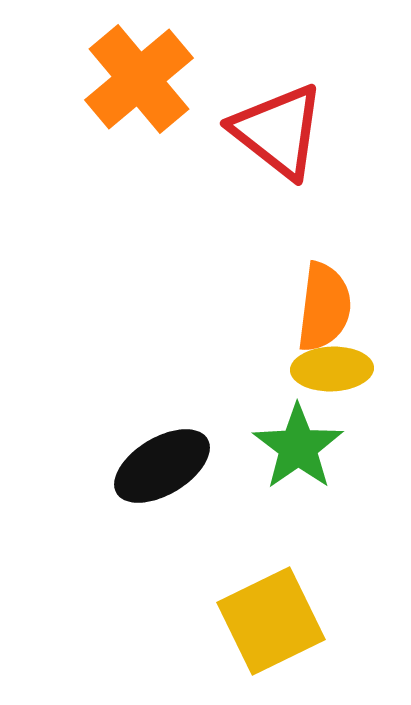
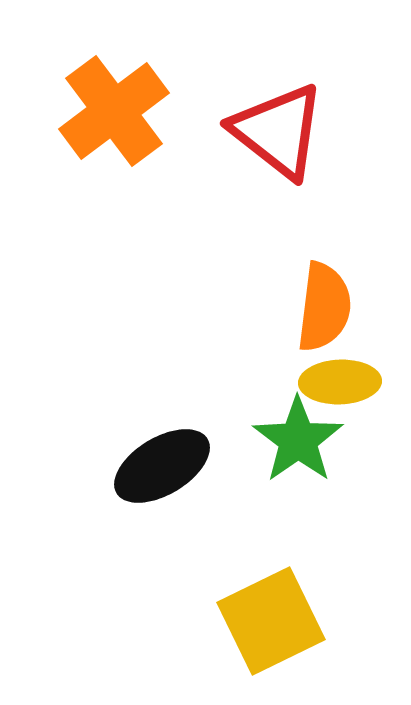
orange cross: moved 25 px left, 32 px down; rotated 3 degrees clockwise
yellow ellipse: moved 8 px right, 13 px down
green star: moved 7 px up
